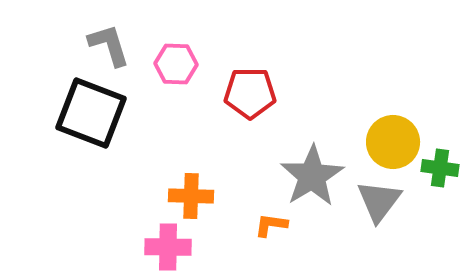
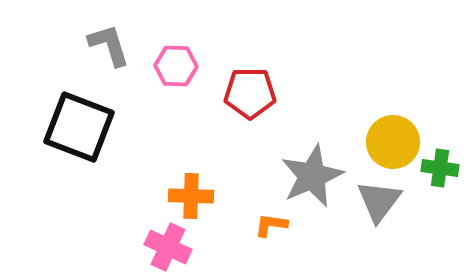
pink hexagon: moved 2 px down
black square: moved 12 px left, 14 px down
gray star: rotated 8 degrees clockwise
pink cross: rotated 24 degrees clockwise
